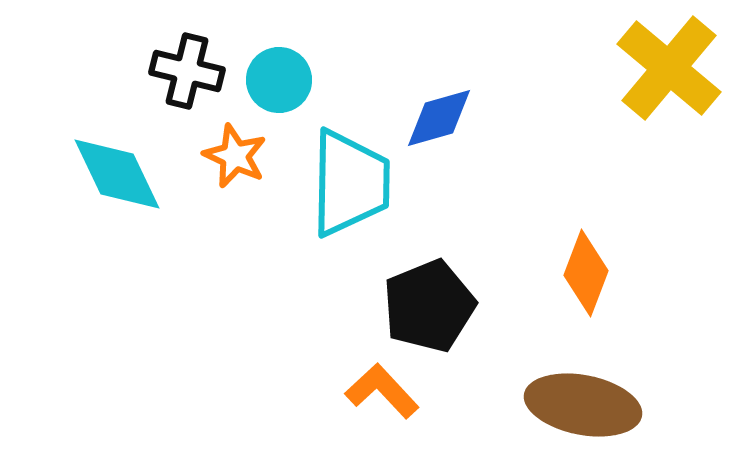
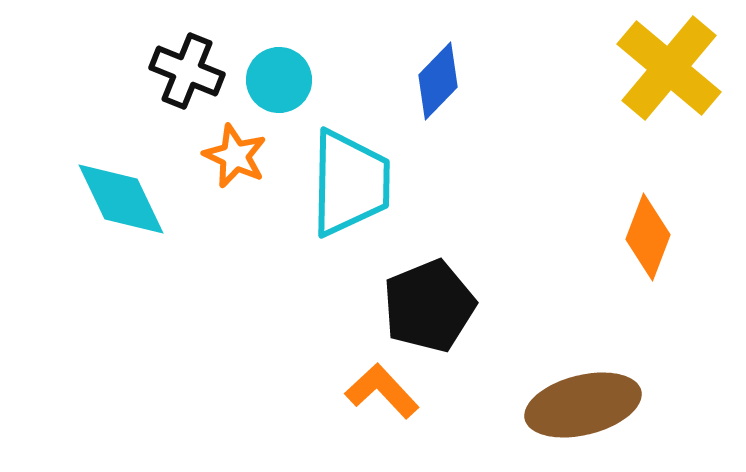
black cross: rotated 8 degrees clockwise
blue diamond: moved 1 px left, 37 px up; rotated 30 degrees counterclockwise
cyan diamond: moved 4 px right, 25 px down
orange diamond: moved 62 px right, 36 px up
brown ellipse: rotated 25 degrees counterclockwise
